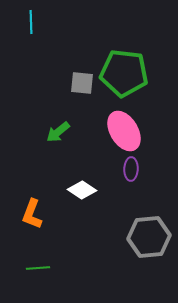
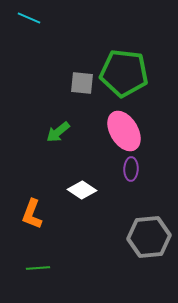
cyan line: moved 2 px left, 4 px up; rotated 65 degrees counterclockwise
